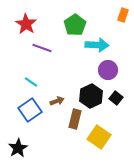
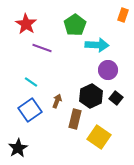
brown arrow: rotated 48 degrees counterclockwise
